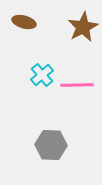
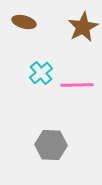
cyan cross: moved 1 px left, 2 px up
